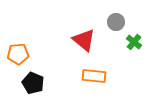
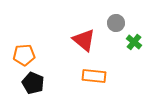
gray circle: moved 1 px down
orange pentagon: moved 6 px right, 1 px down
